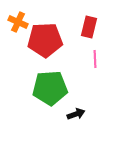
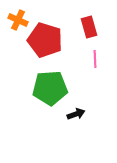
orange cross: moved 2 px up
red rectangle: rotated 30 degrees counterclockwise
red pentagon: rotated 20 degrees clockwise
